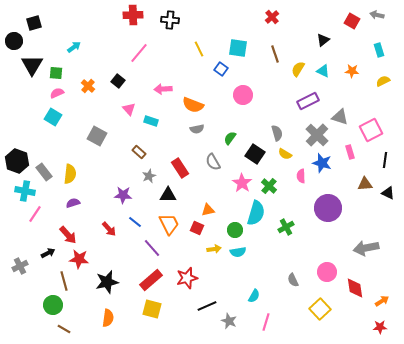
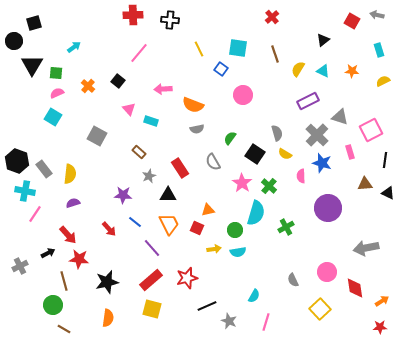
gray rectangle at (44, 172): moved 3 px up
